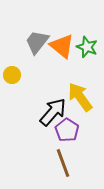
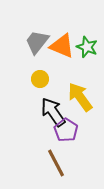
orange triangle: rotated 16 degrees counterclockwise
yellow circle: moved 28 px right, 4 px down
black arrow: rotated 76 degrees counterclockwise
purple pentagon: moved 1 px left
brown line: moved 7 px left; rotated 8 degrees counterclockwise
